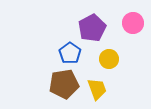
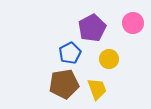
blue pentagon: rotated 10 degrees clockwise
